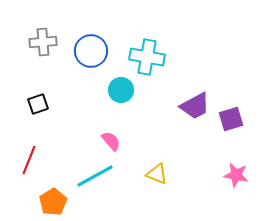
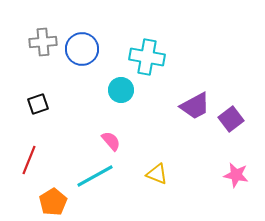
blue circle: moved 9 px left, 2 px up
purple square: rotated 20 degrees counterclockwise
